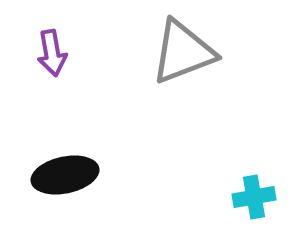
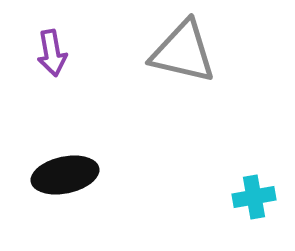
gray triangle: rotated 34 degrees clockwise
